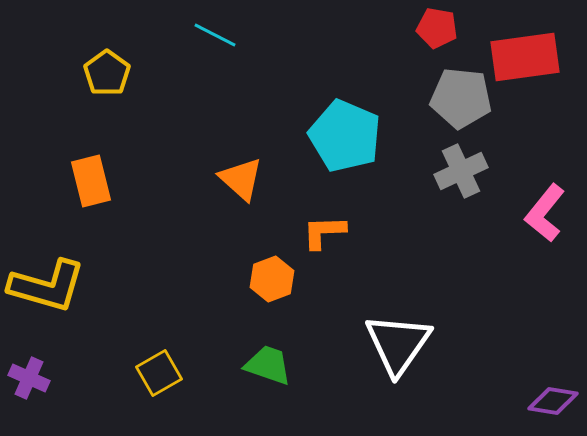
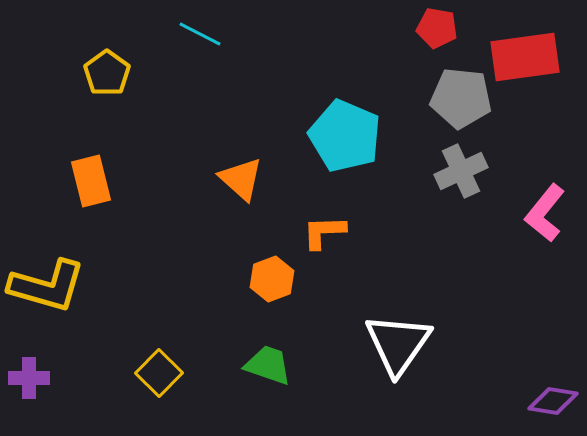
cyan line: moved 15 px left, 1 px up
yellow square: rotated 15 degrees counterclockwise
purple cross: rotated 24 degrees counterclockwise
